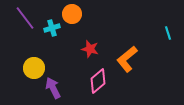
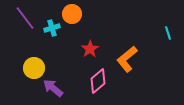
red star: rotated 24 degrees clockwise
purple arrow: rotated 25 degrees counterclockwise
